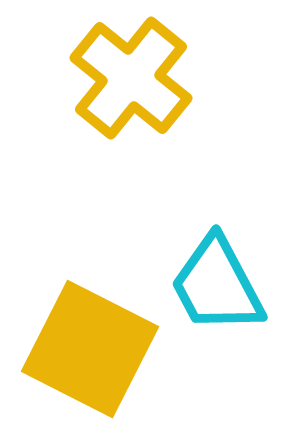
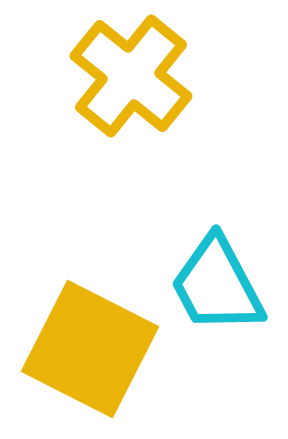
yellow cross: moved 2 px up
